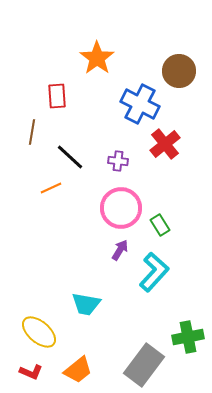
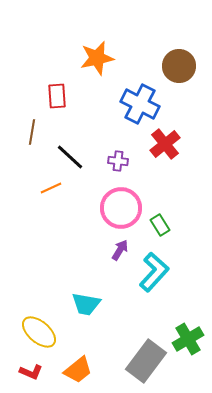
orange star: rotated 24 degrees clockwise
brown circle: moved 5 px up
green cross: moved 2 px down; rotated 20 degrees counterclockwise
gray rectangle: moved 2 px right, 4 px up
